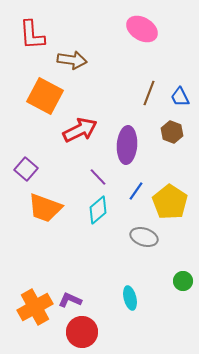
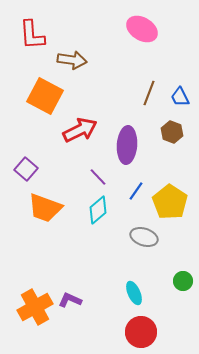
cyan ellipse: moved 4 px right, 5 px up; rotated 10 degrees counterclockwise
red circle: moved 59 px right
